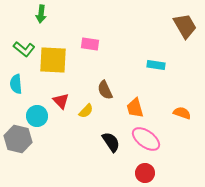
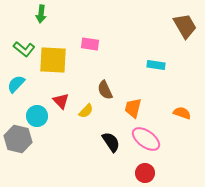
cyan semicircle: rotated 48 degrees clockwise
orange trapezoid: moved 2 px left; rotated 30 degrees clockwise
